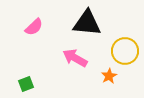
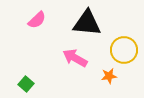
pink semicircle: moved 3 px right, 7 px up
yellow circle: moved 1 px left, 1 px up
orange star: rotated 21 degrees clockwise
green square: rotated 28 degrees counterclockwise
